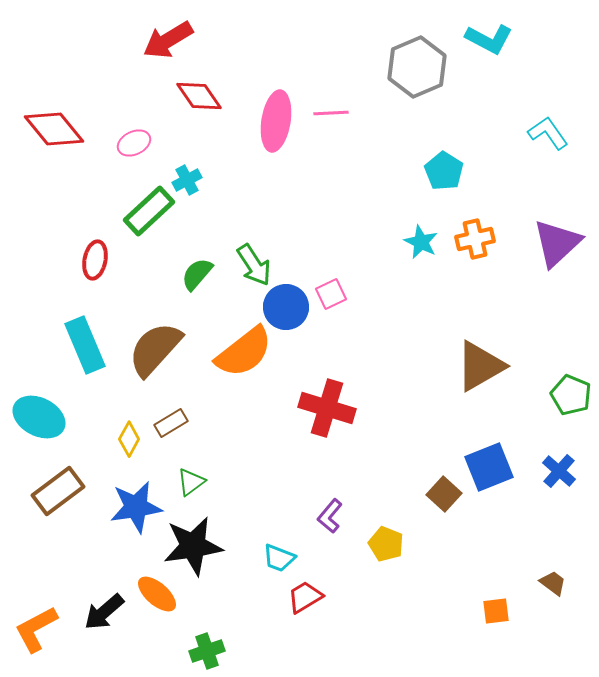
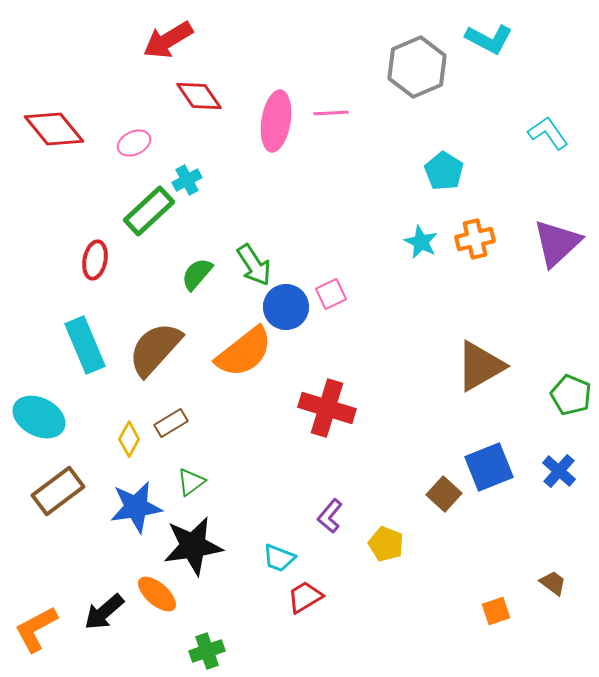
orange square at (496, 611): rotated 12 degrees counterclockwise
